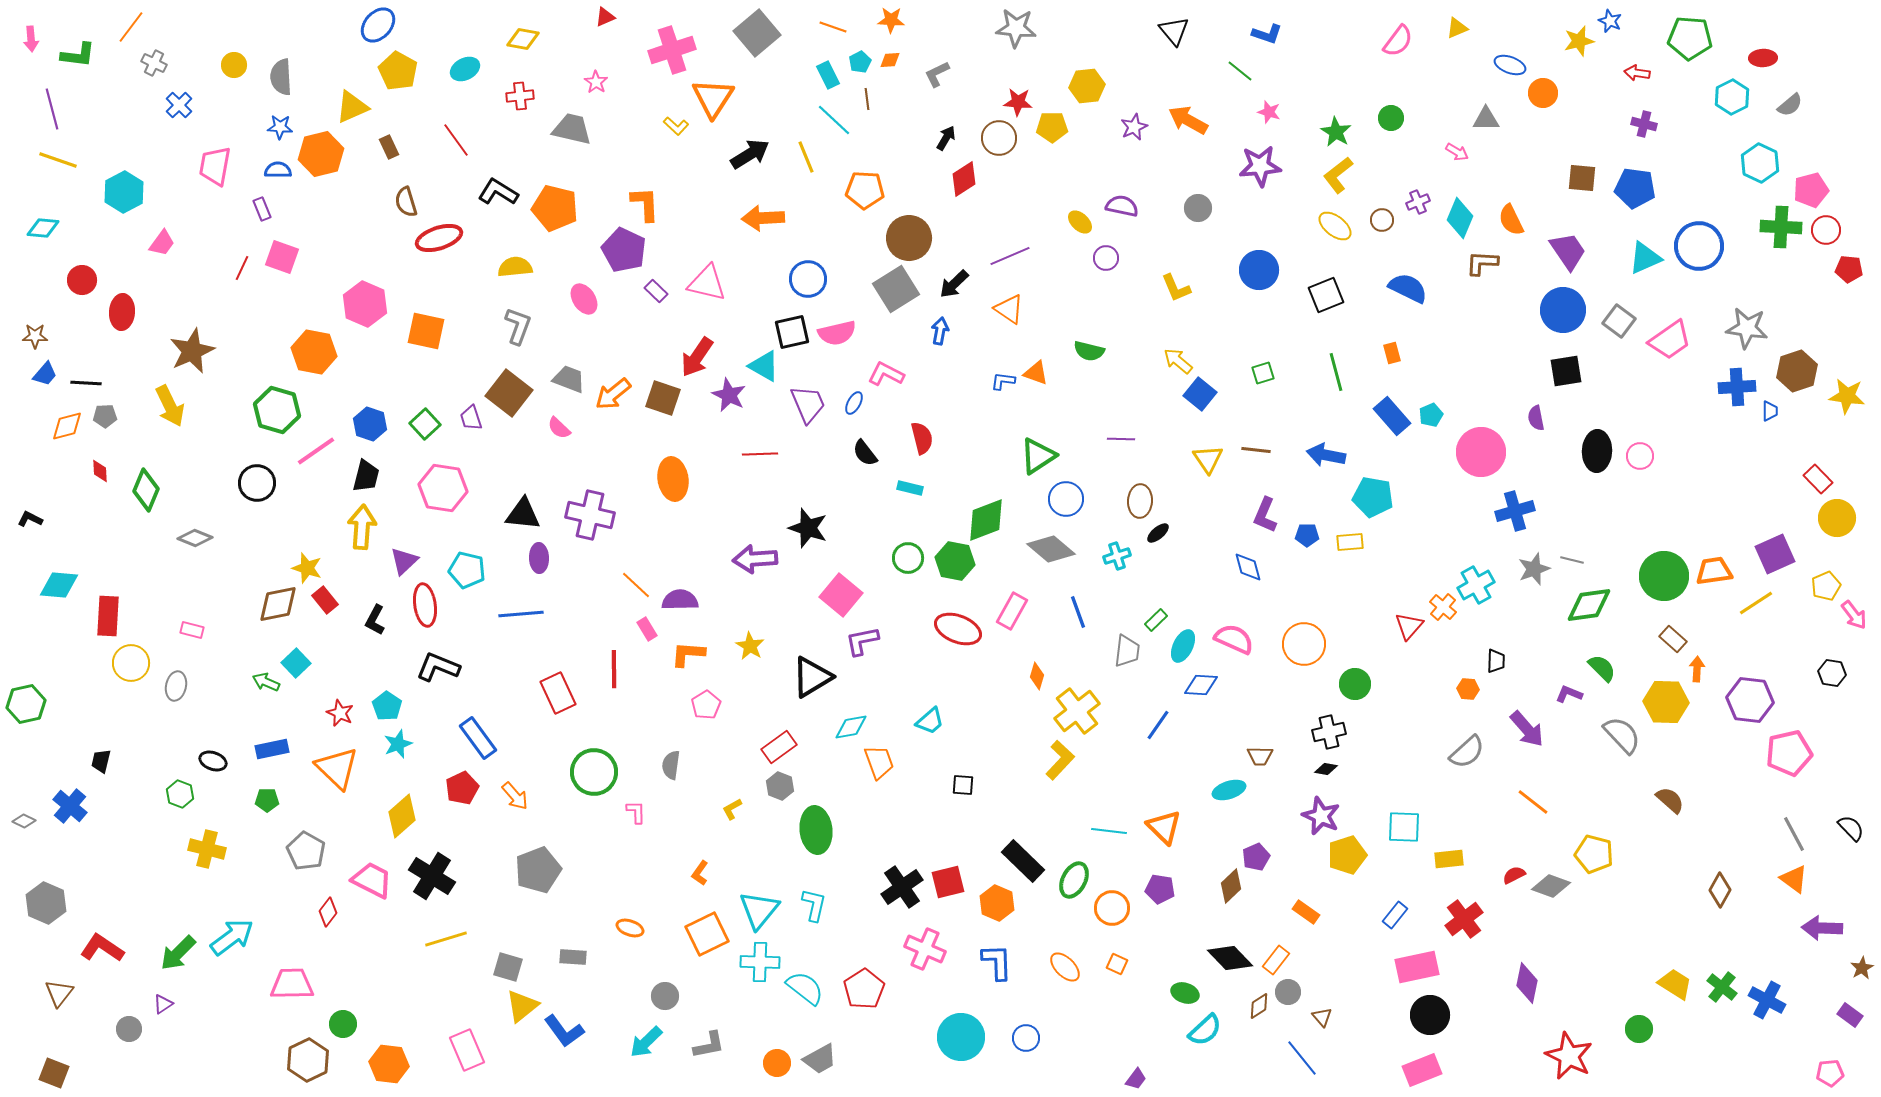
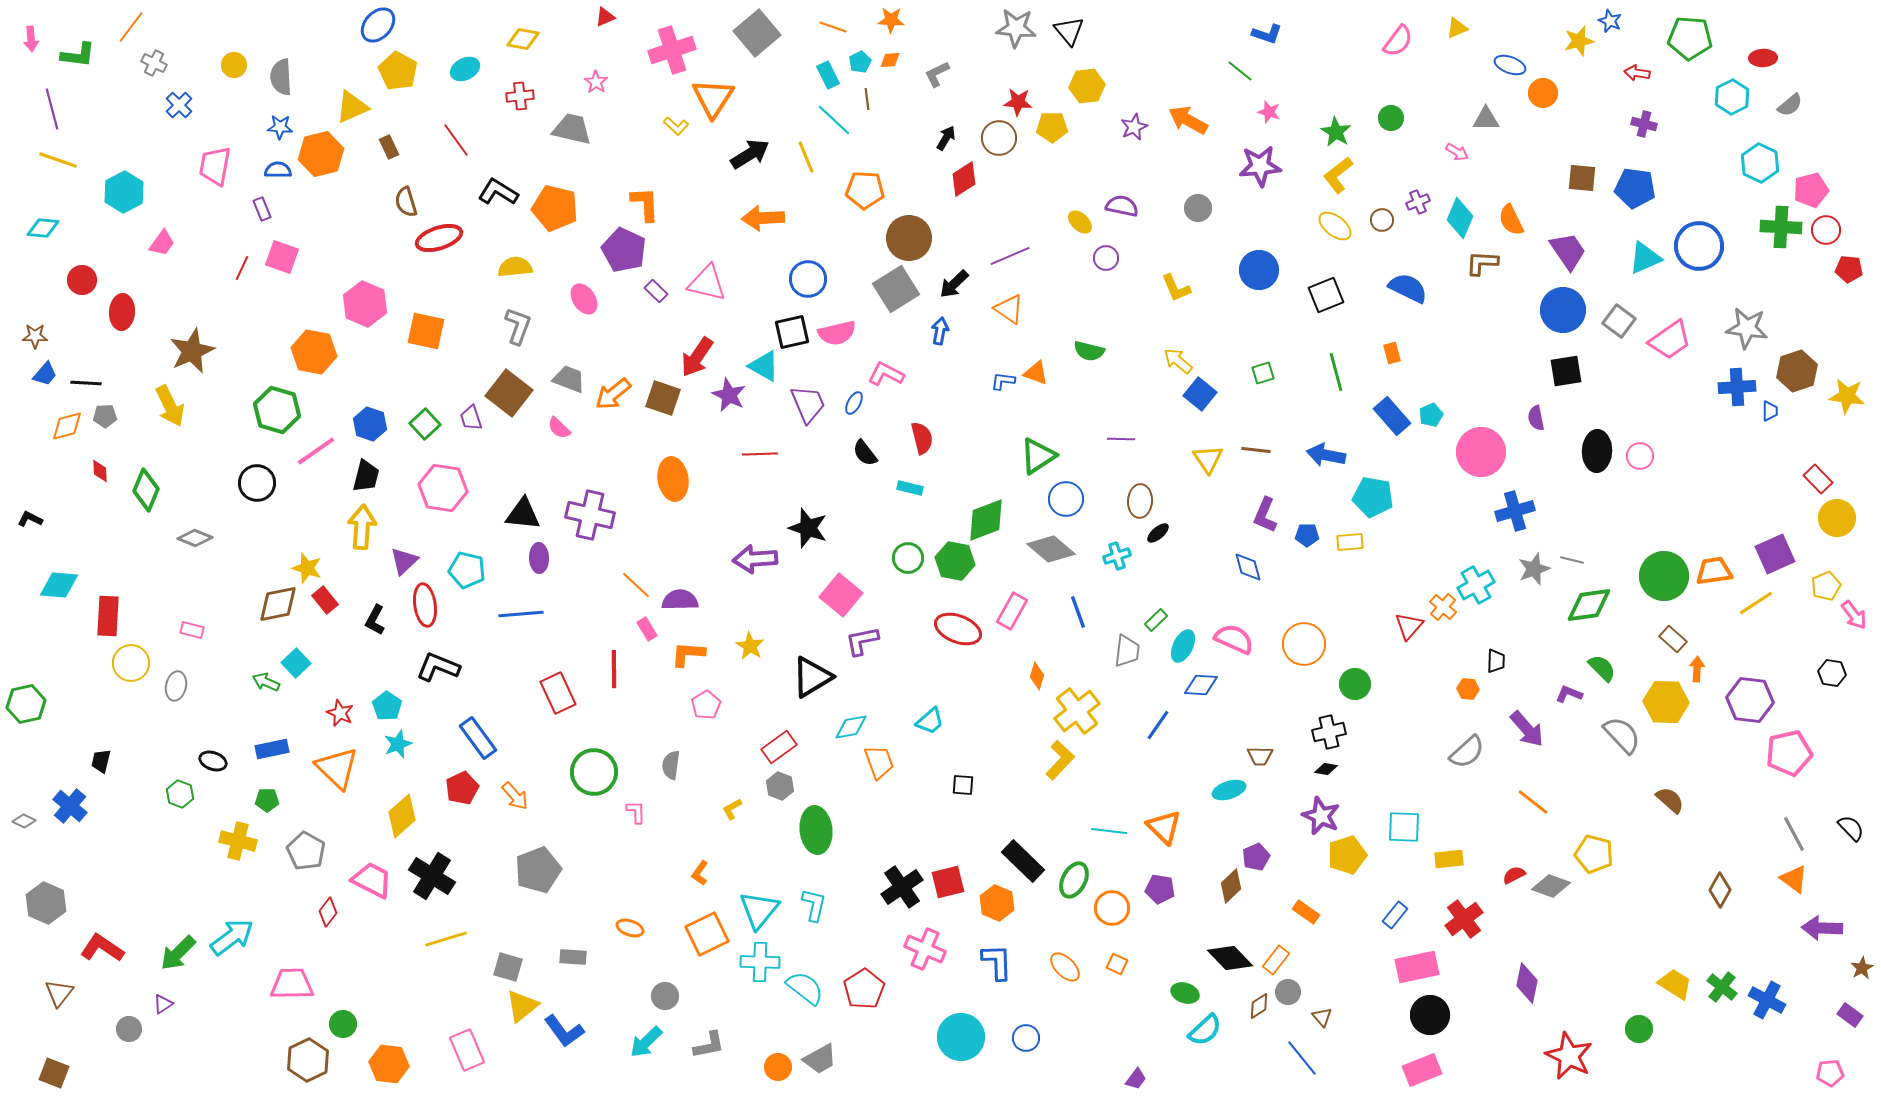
black triangle at (1174, 31): moved 105 px left
yellow cross at (207, 849): moved 31 px right, 8 px up
orange circle at (777, 1063): moved 1 px right, 4 px down
